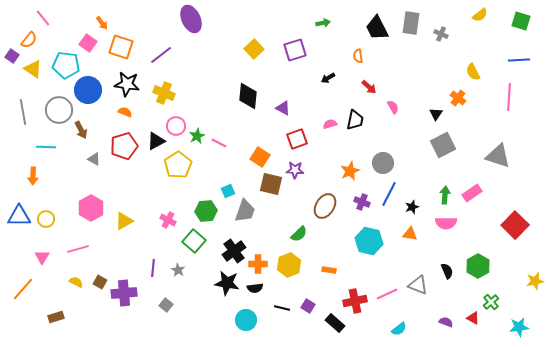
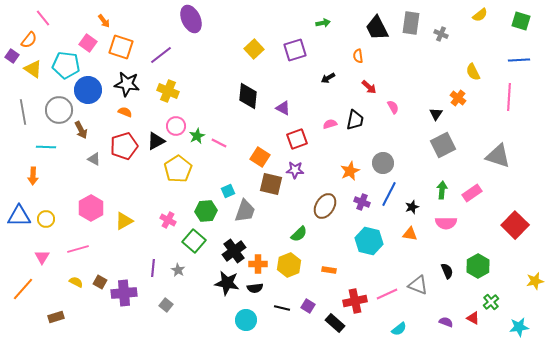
orange arrow at (102, 23): moved 2 px right, 2 px up
yellow cross at (164, 93): moved 4 px right, 2 px up
yellow pentagon at (178, 165): moved 4 px down
green arrow at (445, 195): moved 3 px left, 5 px up
